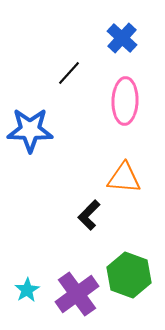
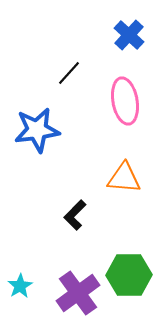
blue cross: moved 7 px right, 3 px up
pink ellipse: rotated 12 degrees counterclockwise
blue star: moved 7 px right; rotated 9 degrees counterclockwise
black L-shape: moved 14 px left
green hexagon: rotated 21 degrees counterclockwise
cyan star: moved 7 px left, 4 px up
purple cross: moved 1 px right, 1 px up
